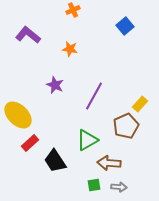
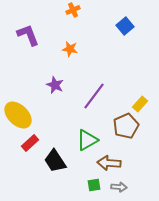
purple L-shape: rotated 30 degrees clockwise
purple line: rotated 8 degrees clockwise
